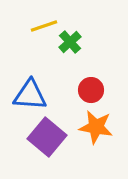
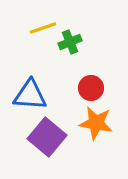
yellow line: moved 1 px left, 2 px down
green cross: rotated 20 degrees clockwise
red circle: moved 2 px up
orange star: moved 4 px up
